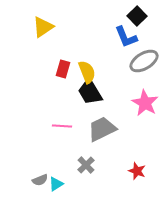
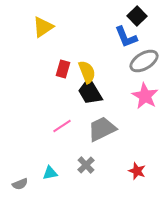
pink star: moved 7 px up
pink line: rotated 36 degrees counterclockwise
gray semicircle: moved 20 px left, 4 px down
cyan triangle: moved 6 px left, 11 px up; rotated 21 degrees clockwise
